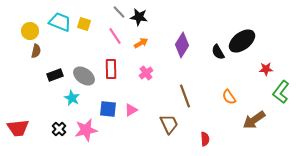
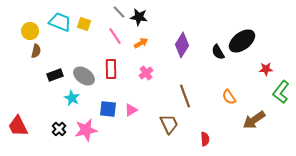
red trapezoid: moved 2 px up; rotated 70 degrees clockwise
